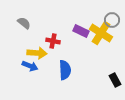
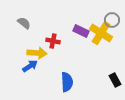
blue arrow: rotated 56 degrees counterclockwise
blue semicircle: moved 2 px right, 12 px down
